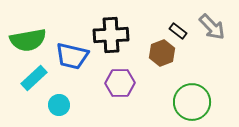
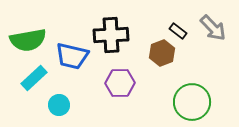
gray arrow: moved 1 px right, 1 px down
